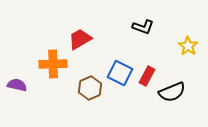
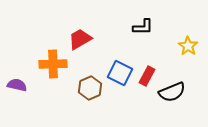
black L-shape: rotated 20 degrees counterclockwise
